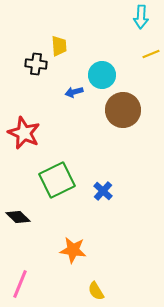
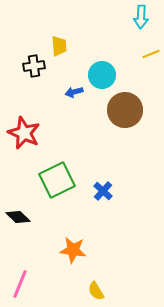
black cross: moved 2 px left, 2 px down; rotated 15 degrees counterclockwise
brown circle: moved 2 px right
